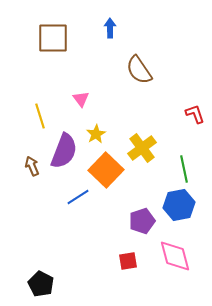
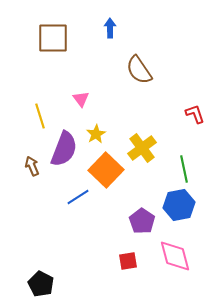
purple semicircle: moved 2 px up
purple pentagon: rotated 20 degrees counterclockwise
